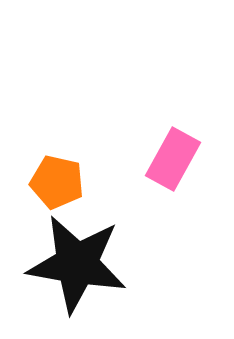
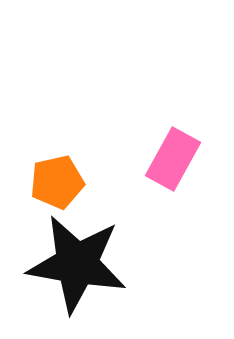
orange pentagon: rotated 26 degrees counterclockwise
